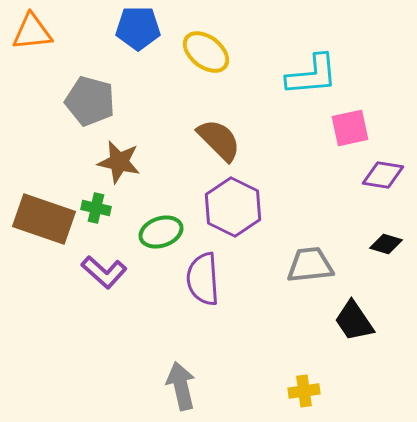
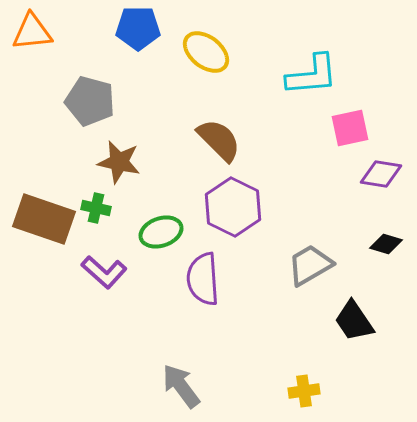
purple diamond: moved 2 px left, 1 px up
gray trapezoid: rotated 24 degrees counterclockwise
gray arrow: rotated 24 degrees counterclockwise
